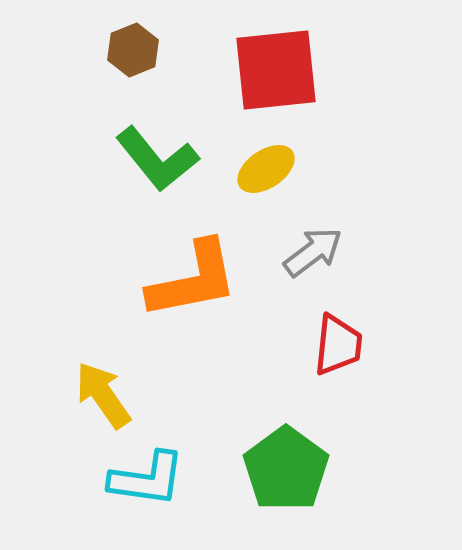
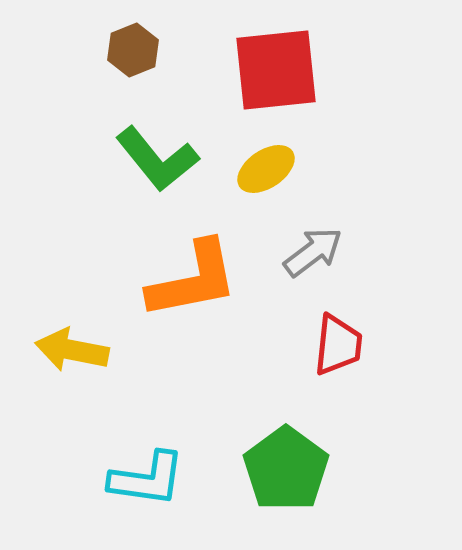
yellow arrow: moved 31 px left, 45 px up; rotated 44 degrees counterclockwise
